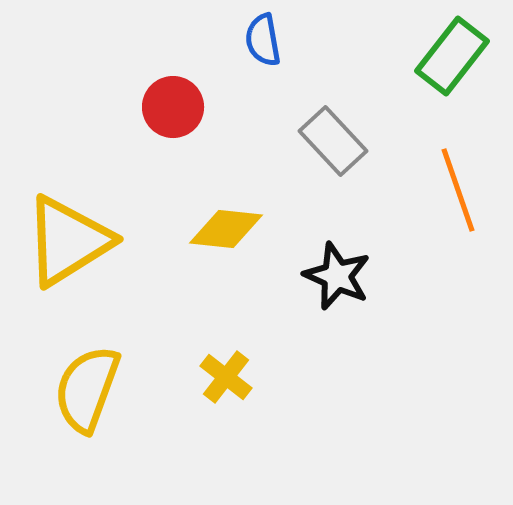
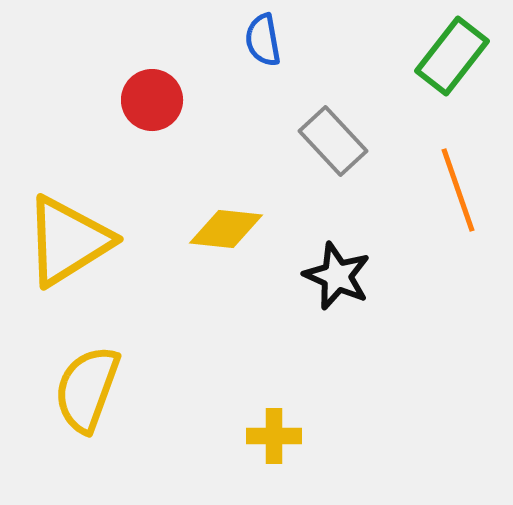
red circle: moved 21 px left, 7 px up
yellow cross: moved 48 px right, 59 px down; rotated 38 degrees counterclockwise
